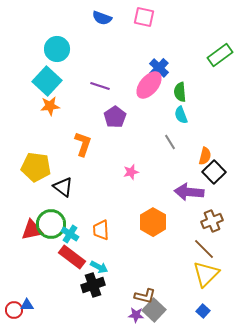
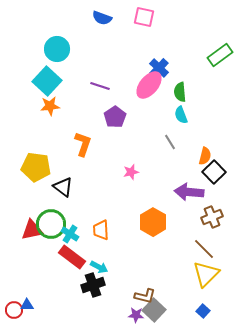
brown cross: moved 4 px up
